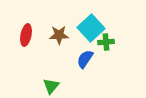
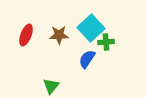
red ellipse: rotated 10 degrees clockwise
blue semicircle: moved 2 px right
